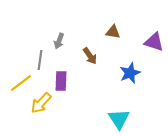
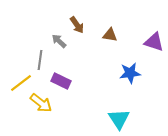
brown triangle: moved 3 px left, 3 px down
gray arrow: rotated 112 degrees clockwise
brown arrow: moved 13 px left, 31 px up
blue star: rotated 15 degrees clockwise
purple rectangle: rotated 66 degrees counterclockwise
yellow arrow: rotated 95 degrees counterclockwise
